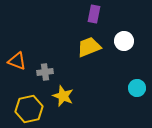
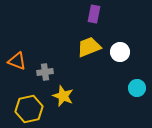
white circle: moved 4 px left, 11 px down
